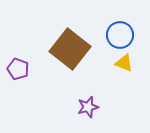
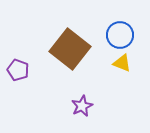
yellow triangle: moved 2 px left
purple pentagon: moved 1 px down
purple star: moved 6 px left, 1 px up; rotated 10 degrees counterclockwise
